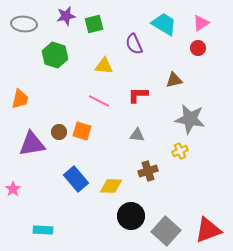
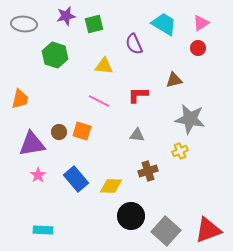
pink star: moved 25 px right, 14 px up
